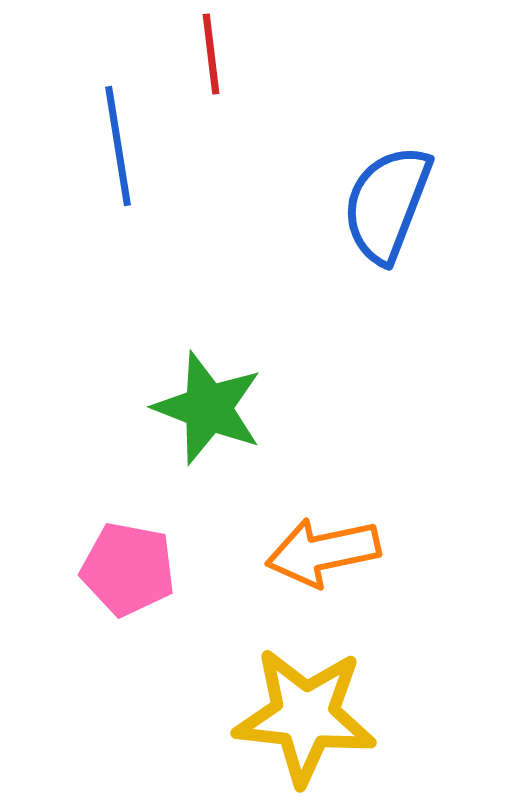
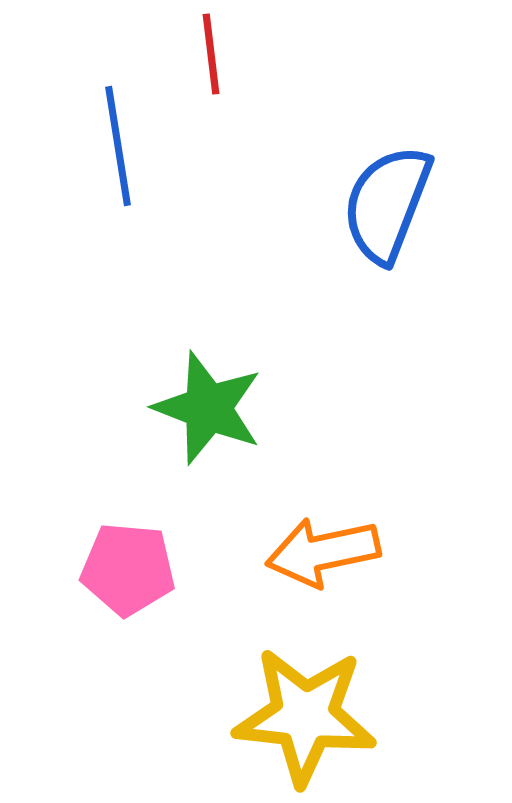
pink pentagon: rotated 6 degrees counterclockwise
